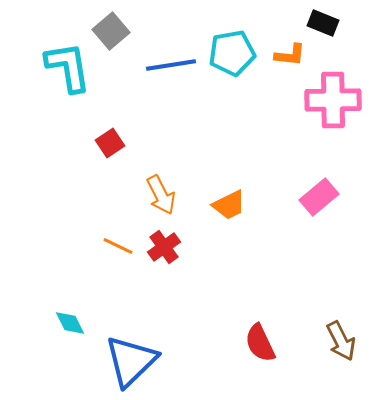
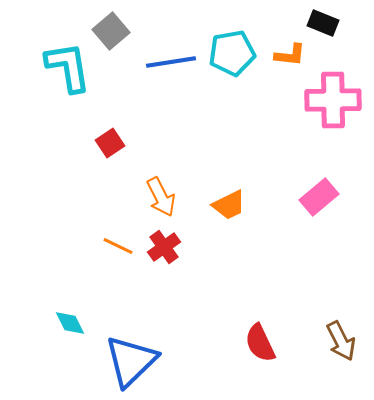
blue line: moved 3 px up
orange arrow: moved 2 px down
